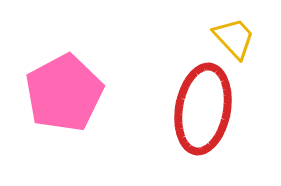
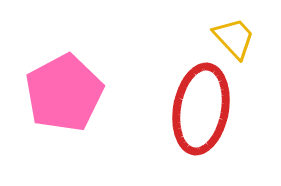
red ellipse: moved 2 px left
